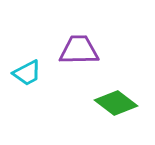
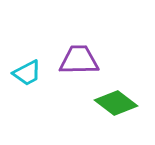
purple trapezoid: moved 10 px down
